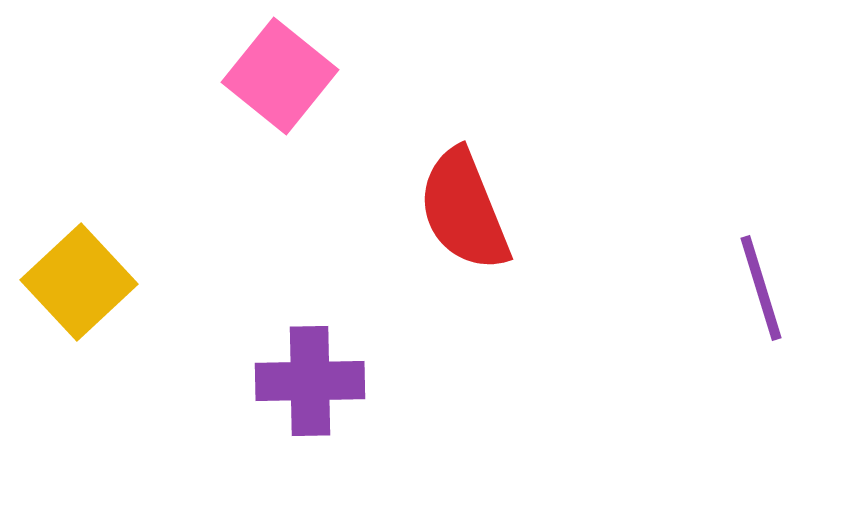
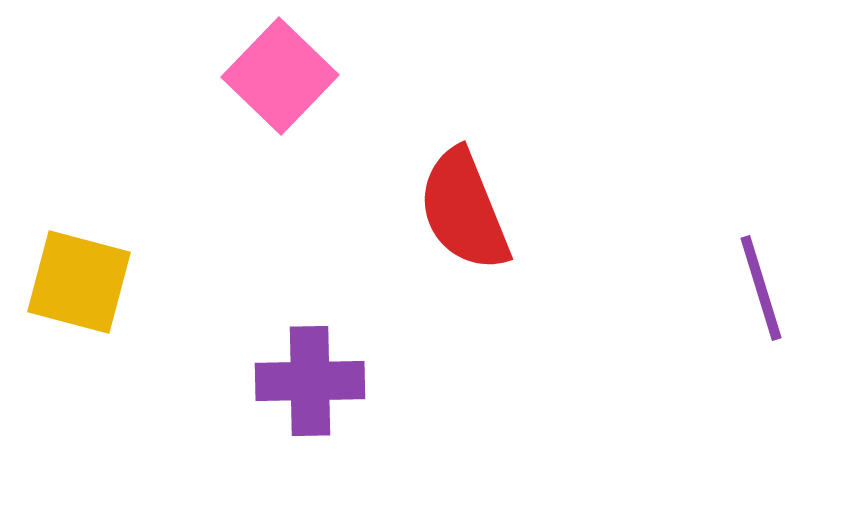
pink square: rotated 5 degrees clockwise
yellow square: rotated 32 degrees counterclockwise
